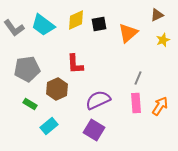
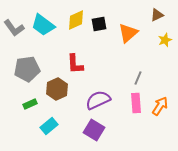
yellow star: moved 2 px right
green rectangle: rotated 56 degrees counterclockwise
